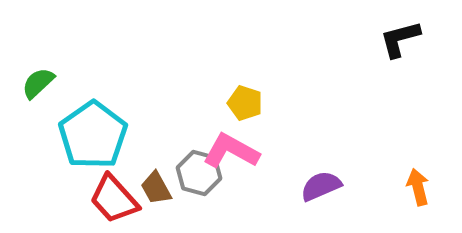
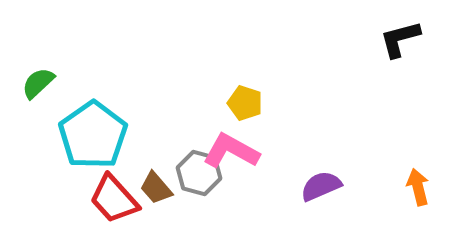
brown trapezoid: rotated 12 degrees counterclockwise
